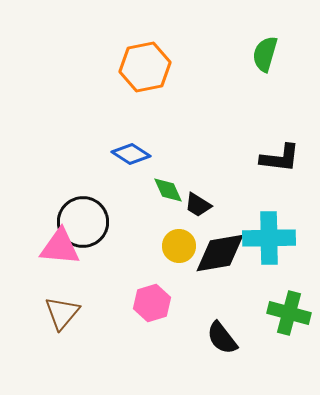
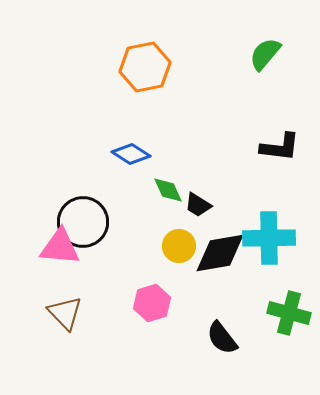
green semicircle: rotated 24 degrees clockwise
black L-shape: moved 11 px up
brown triangle: moved 3 px right; rotated 24 degrees counterclockwise
